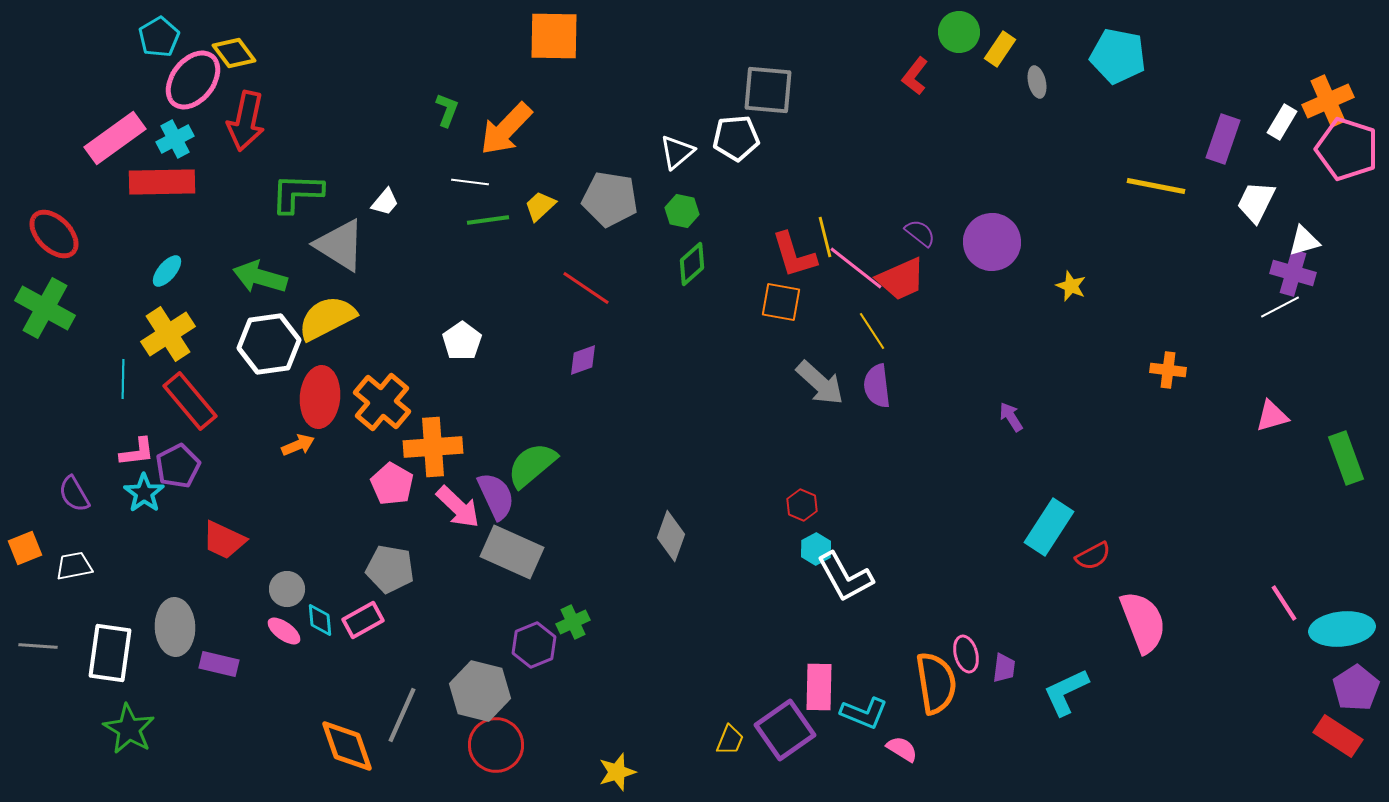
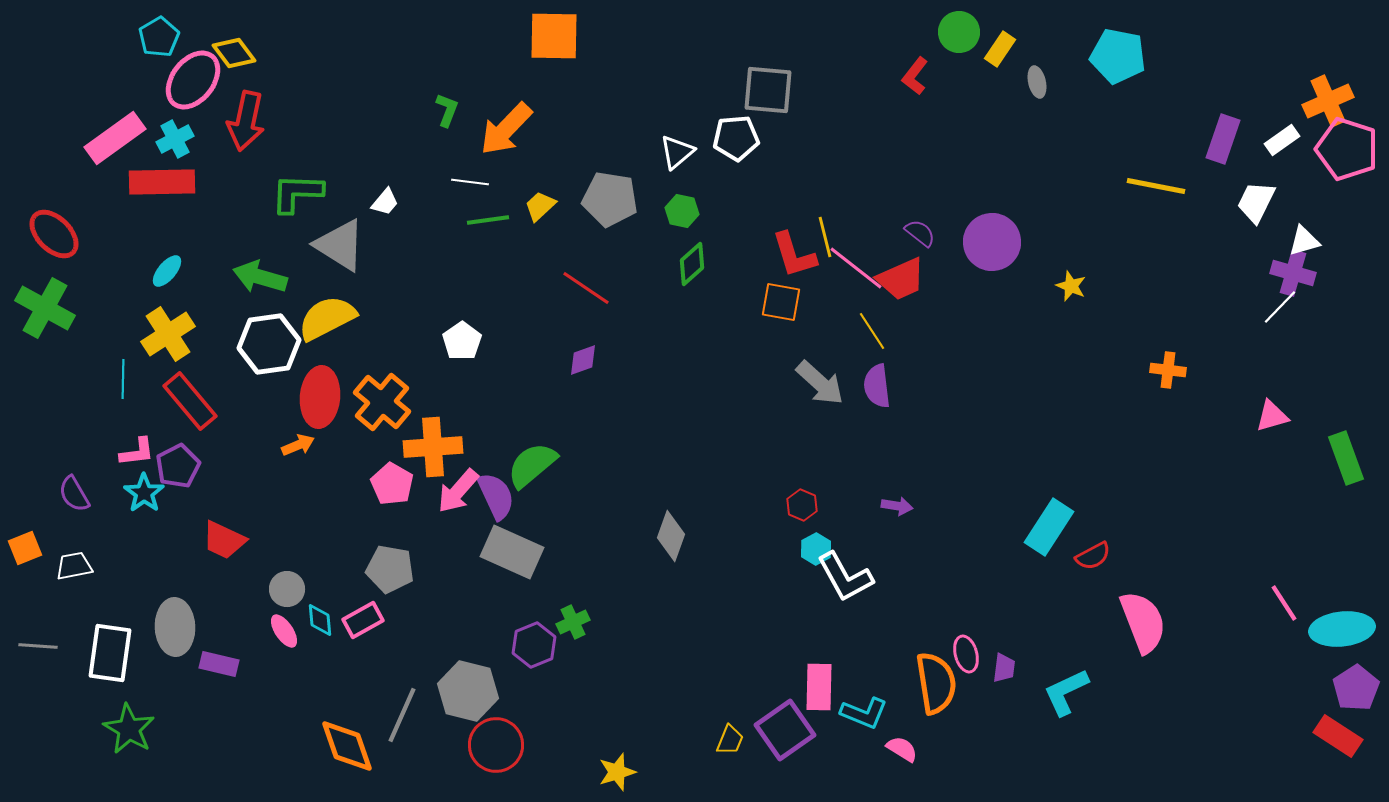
white rectangle at (1282, 122): moved 18 px down; rotated 24 degrees clockwise
white line at (1280, 307): rotated 18 degrees counterclockwise
purple arrow at (1011, 417): moved 114 px left, 89 px down; rotated 132 degrees clockwise
pink arrow at (458, 507): moved 16 px up; rotated 87 degrees clockwise
pink ellipse at (284, 631): rotated 20 degrees clockwise
gray hexagon at (480, 691): moved 12 px left
